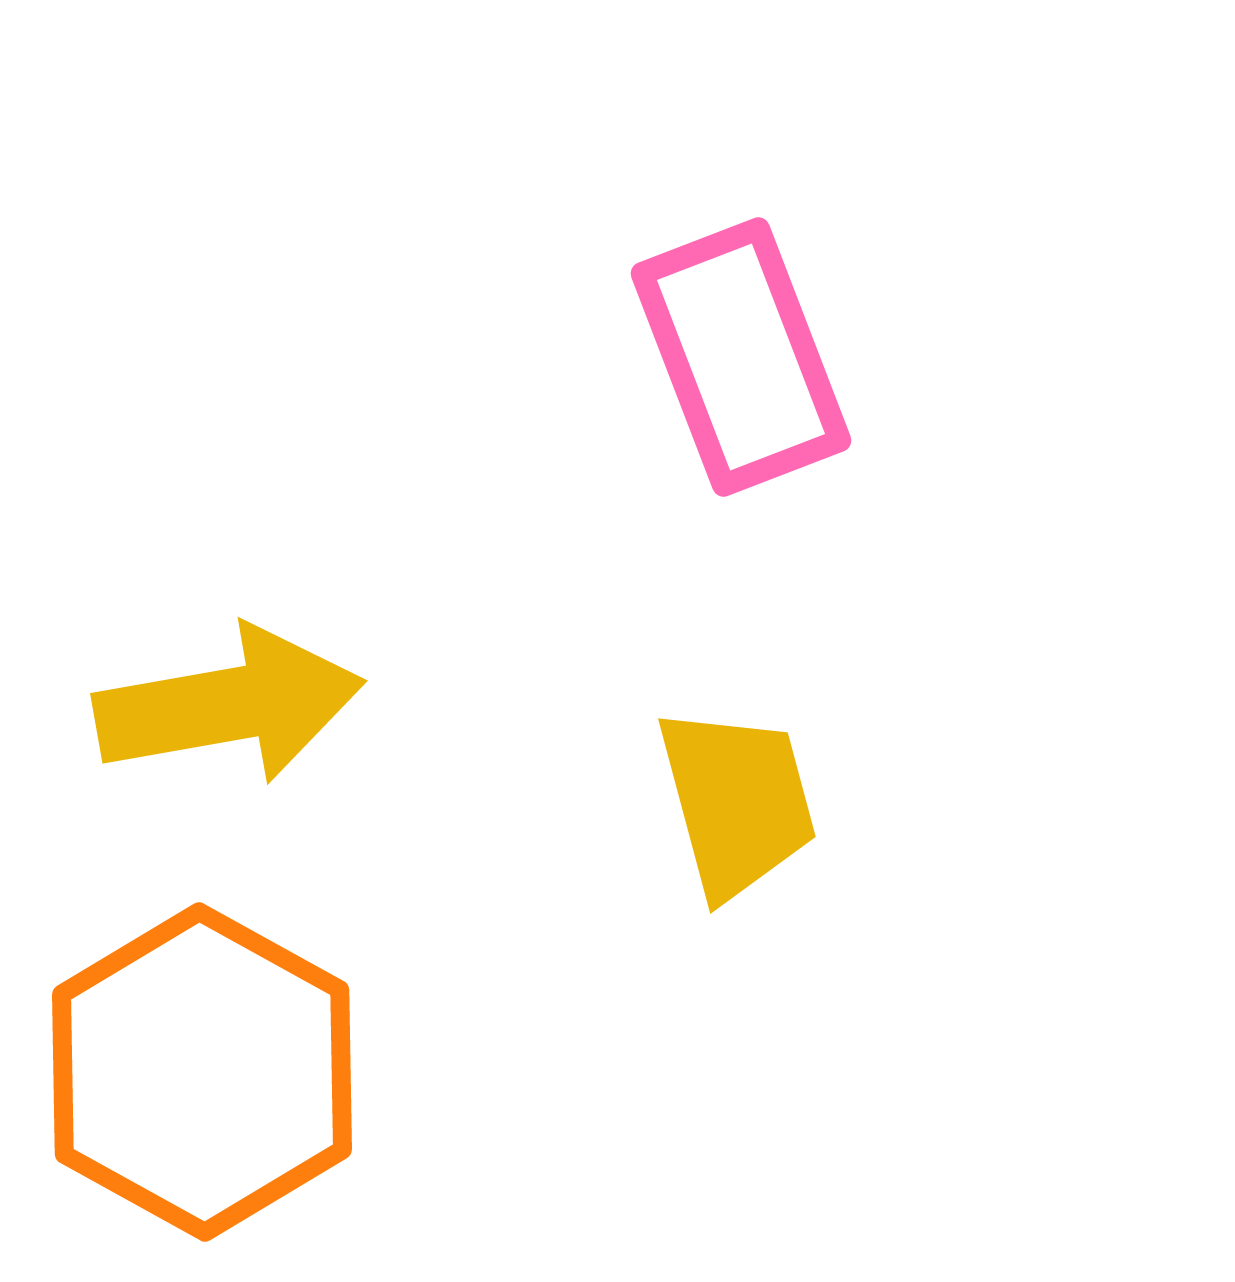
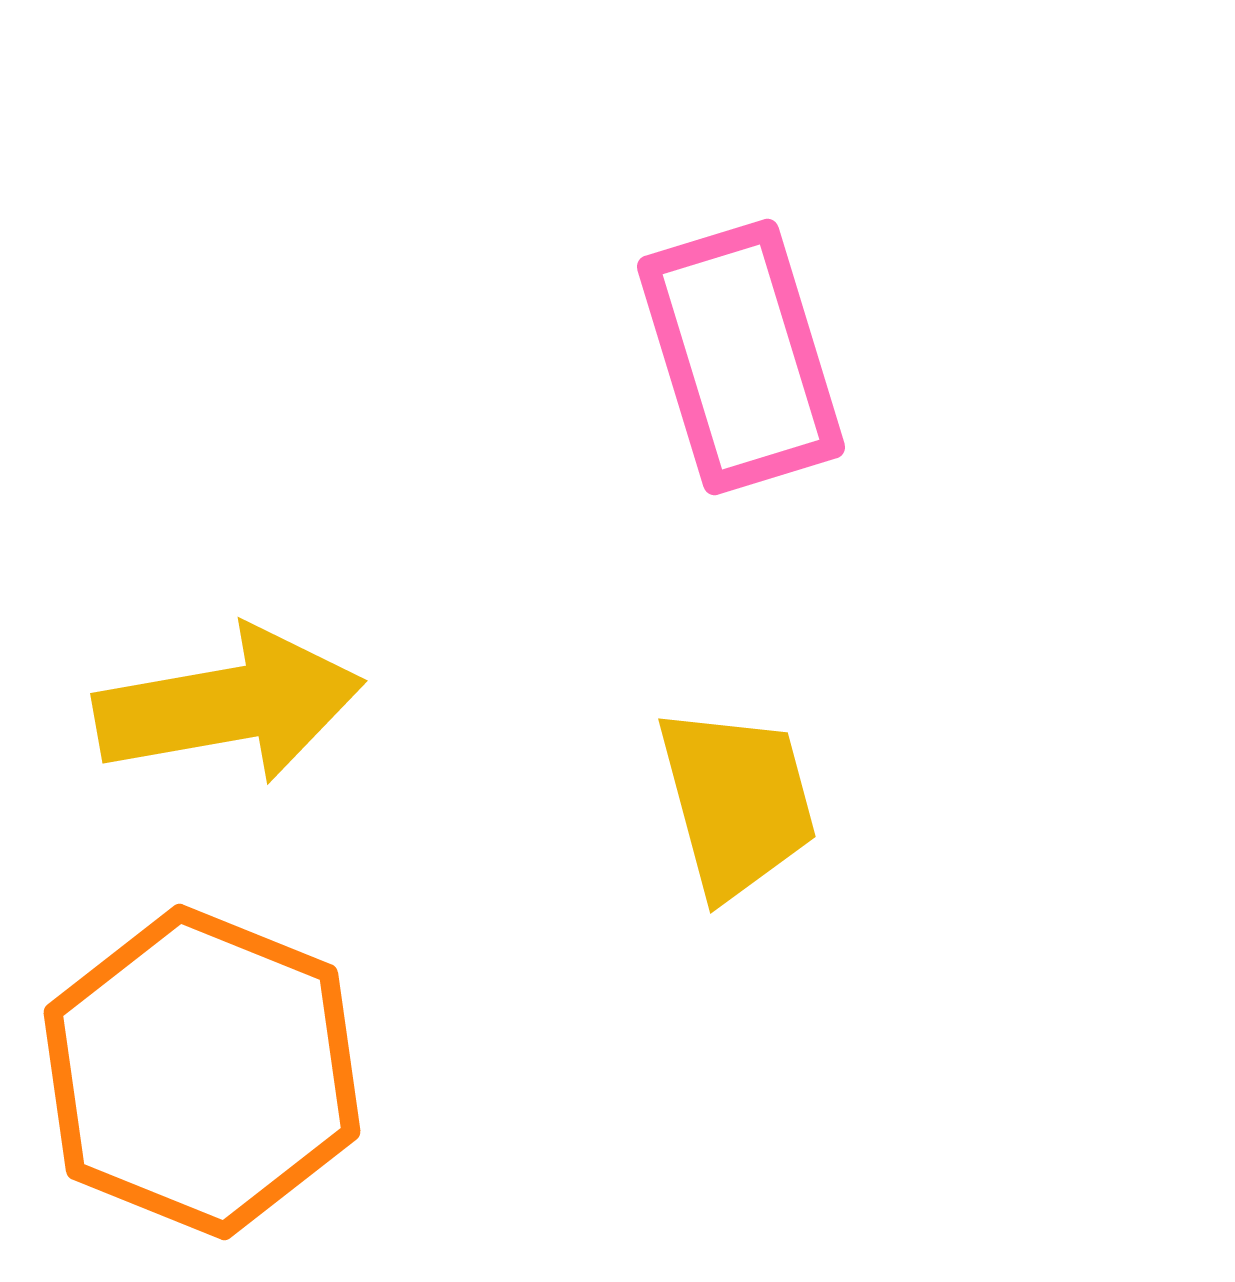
pink rectangle: rotated 4 degrees clockwise
orange hexagon: rotated 7 degrees counterclockwise
